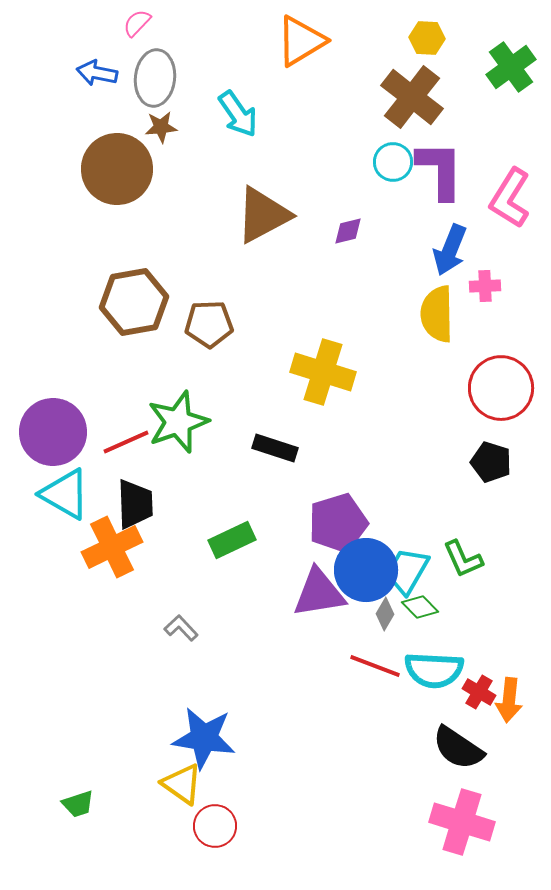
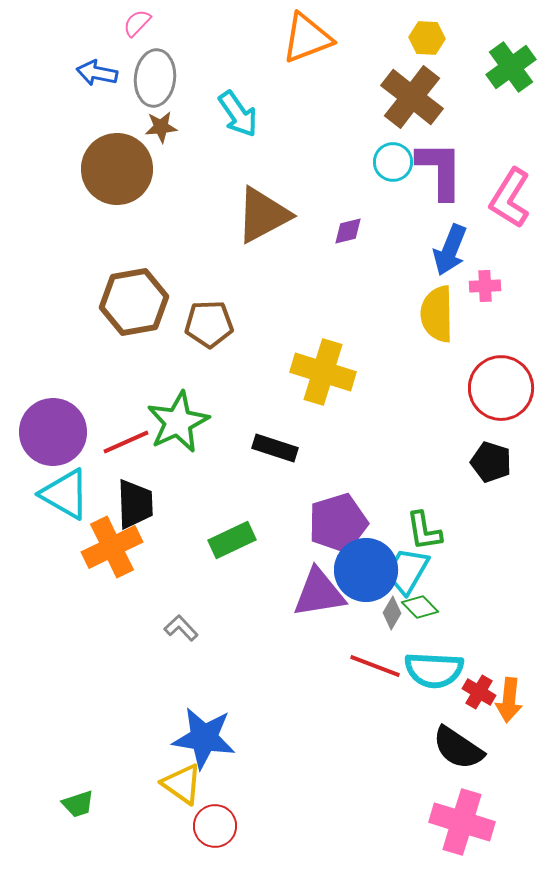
orange triangle at (301, 41): moved 6 px right, 3 px up; rotated 10 degrees clockwise
green star at (178, 422): rotated 6 degrees counterclockwise
green L-shape at (463, 559): moved 39 px left, 28 px up; rotated 15 degrees clockwise
gray diamond at (385, 614): moved 7 px right, 1 px up
